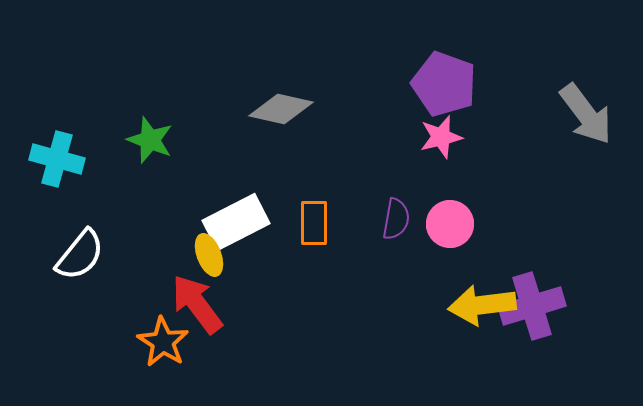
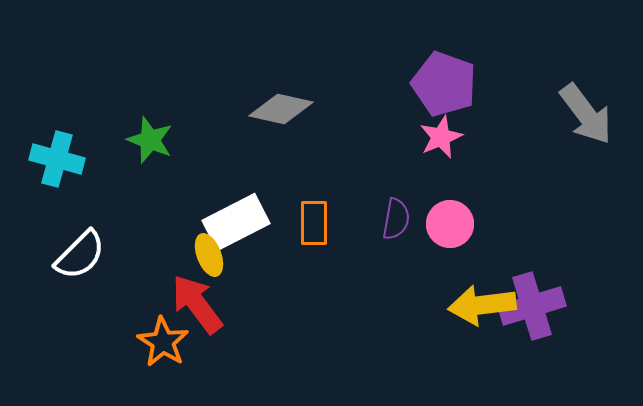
pink star: rotated 9 degrees counterclockwise
white semicircle: rotated 6 degrees clockwise
